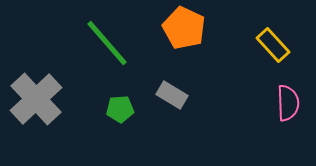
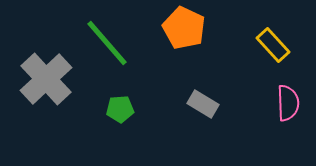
gray rectangle: moved 31 px right, 9 px down
gray cross: moved 10 px right, 20 px up
